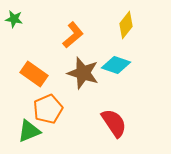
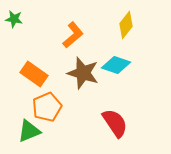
orange pentagon: moved 1 px left, 2 px up
red semicircle: moved 1 px right
